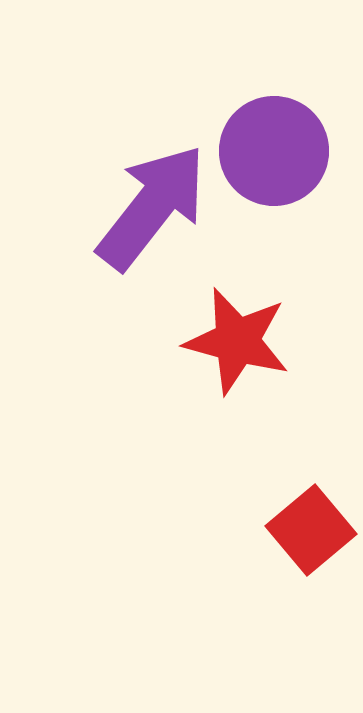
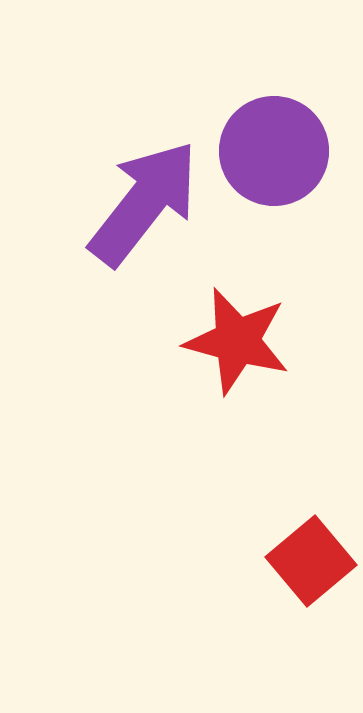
purple arrow: moved 8 px left, 4 px up
red square: moved 31 px down
